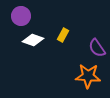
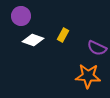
purple semicircle: rotated 30 degrees counterclockwise
